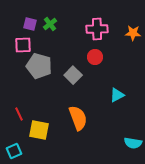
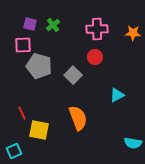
green cross: moved 3 px right, 1 px down
red line: moved 3 px right, 1 px up
